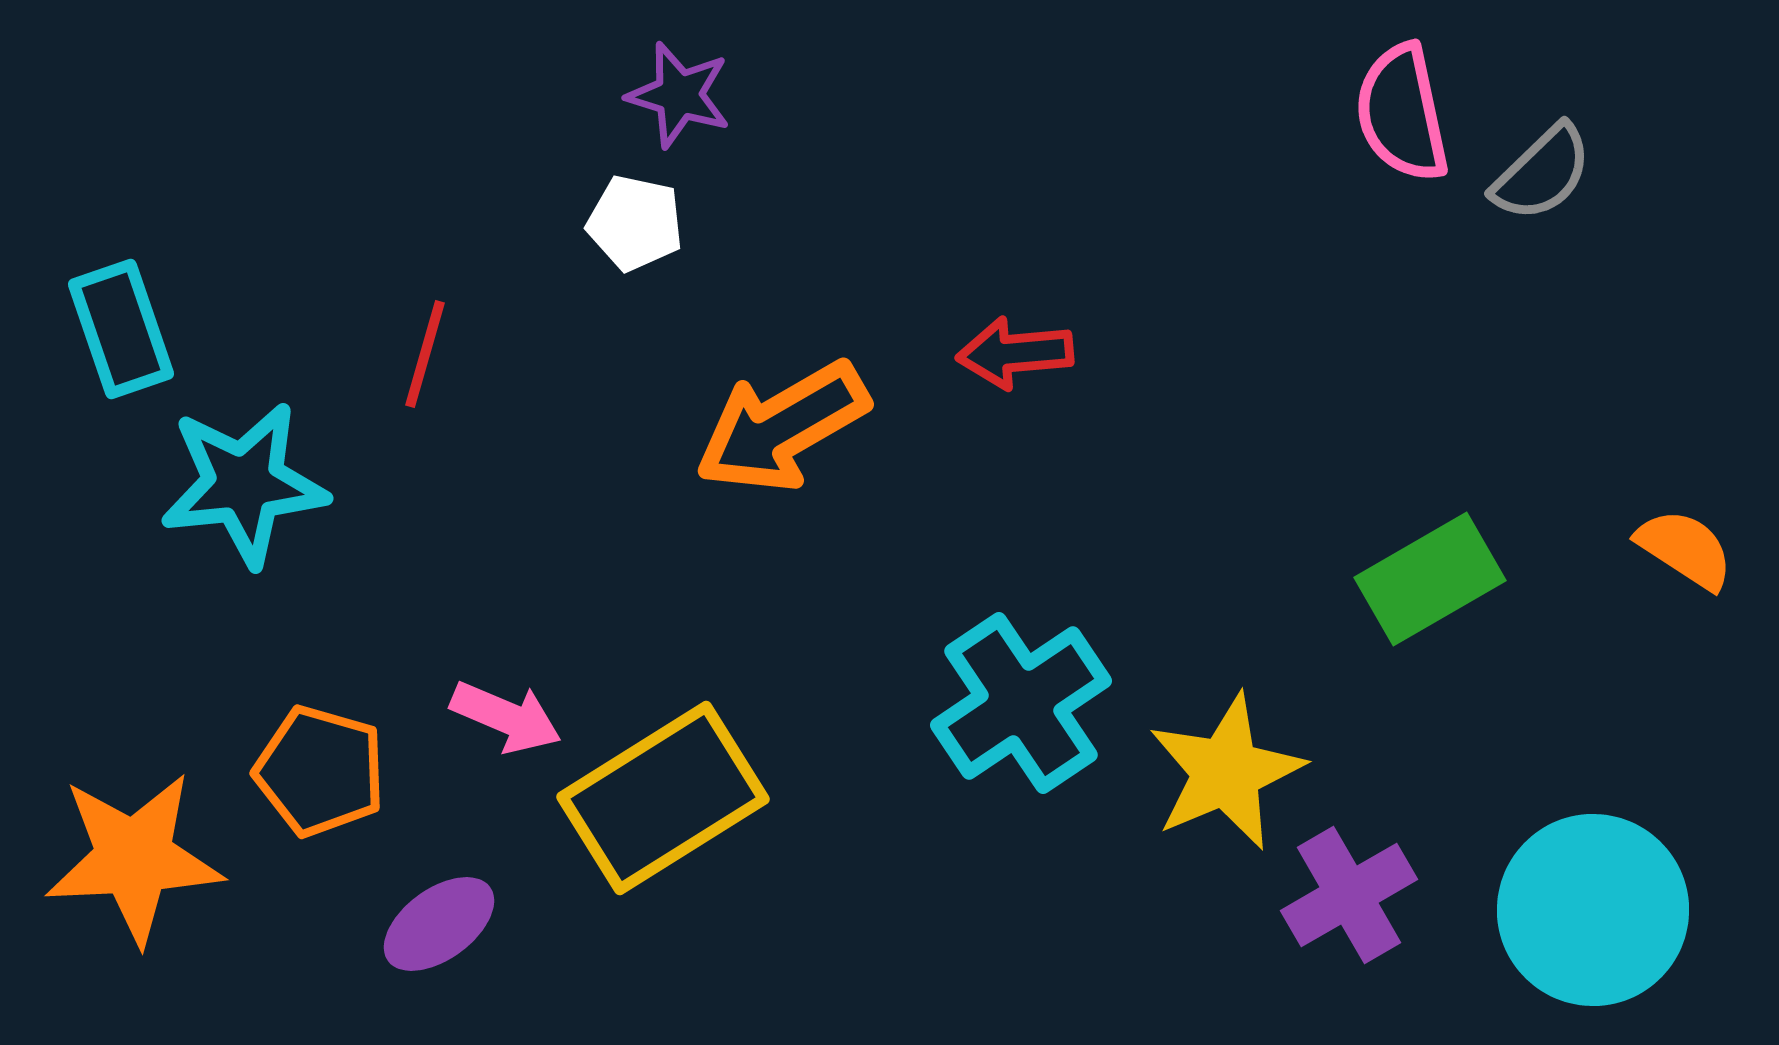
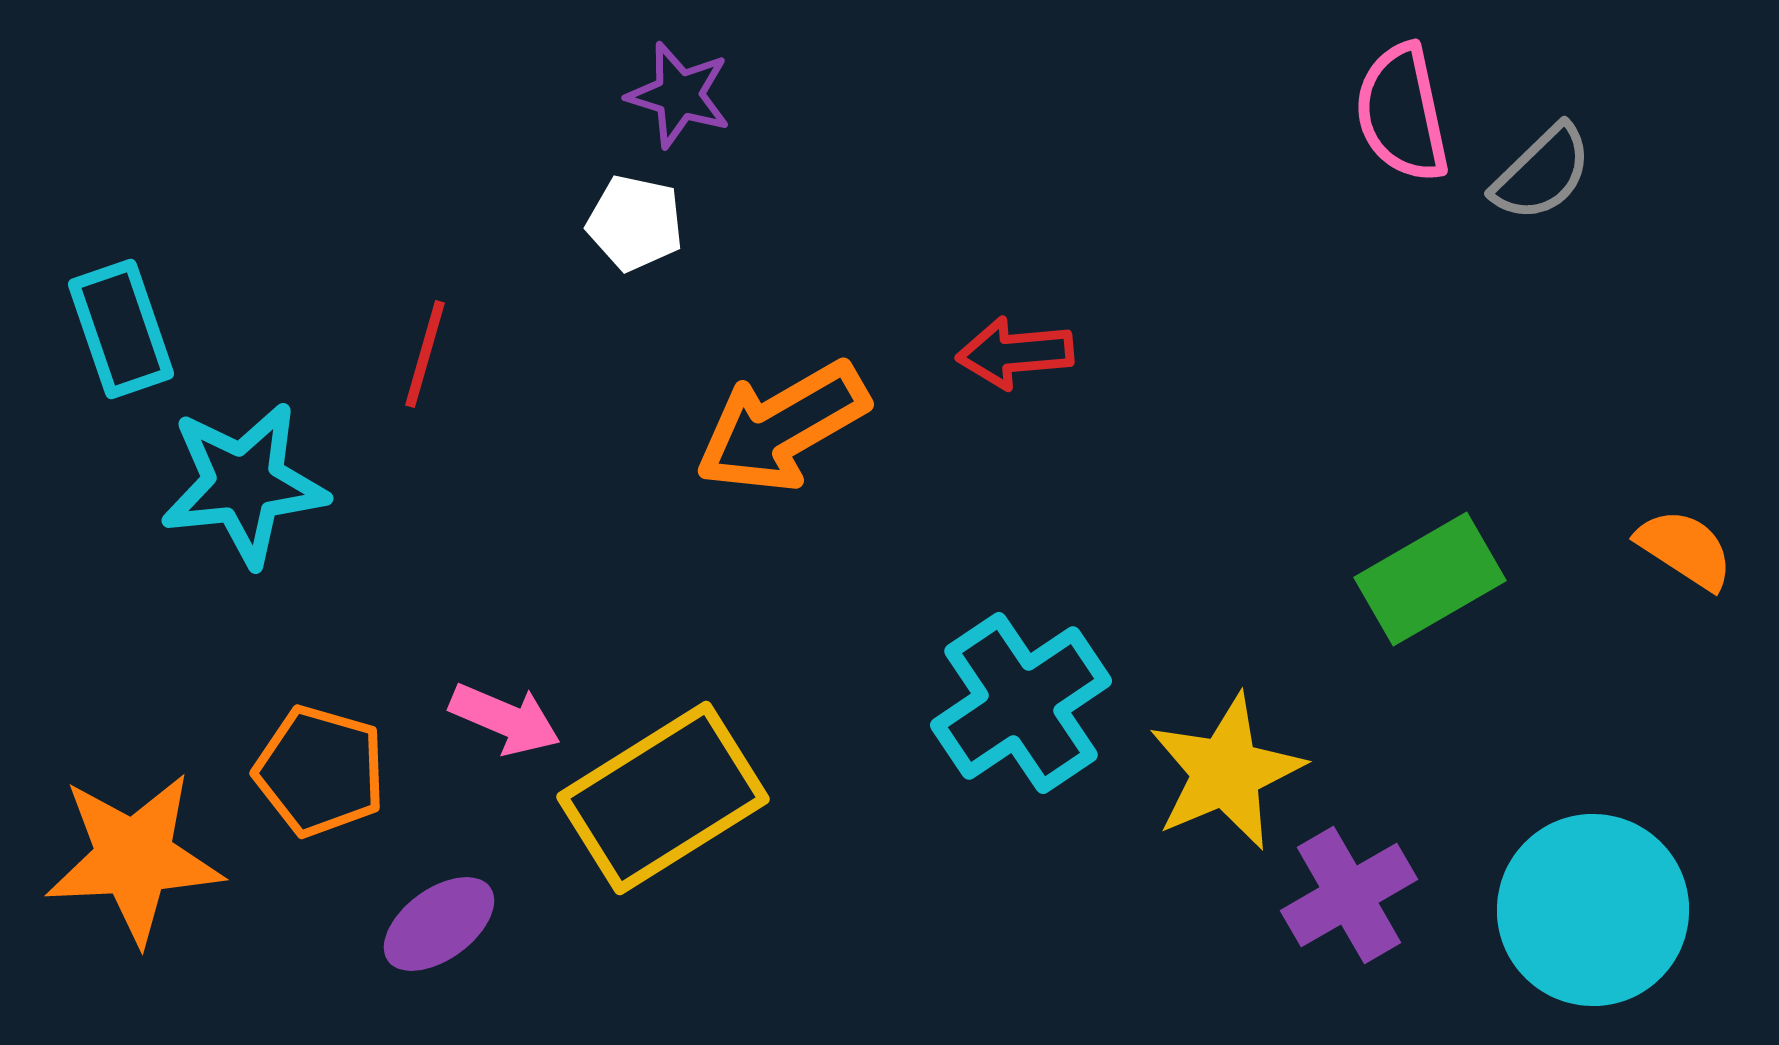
pink arrow: moved 1 px left, 2 px down
